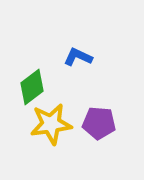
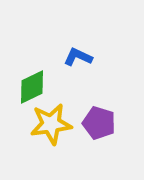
green diamond: rotated 12 degrees clockwise
purple pentagon: rotated 12 degrees clockwise
